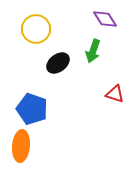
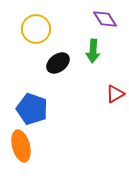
green arrow: rotated 15 degrees counterclockwise
red triangle: rotated 48 degrees counterclockwise
orange ellipse: rotated 20 degrees counterclockwise
